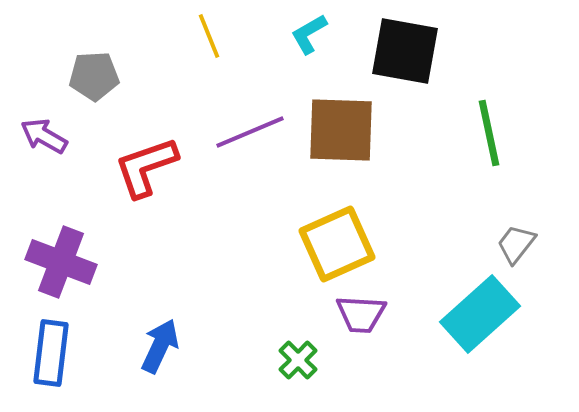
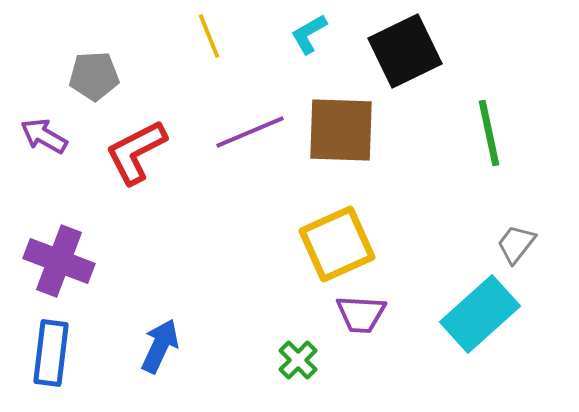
black square: rotated 36 degrees counterclockwise
red L-shape: moved 10 px left, 15 px up; rotated 8 degrees counterclockwise
purple cross: moved 2 px left, 1 px up
